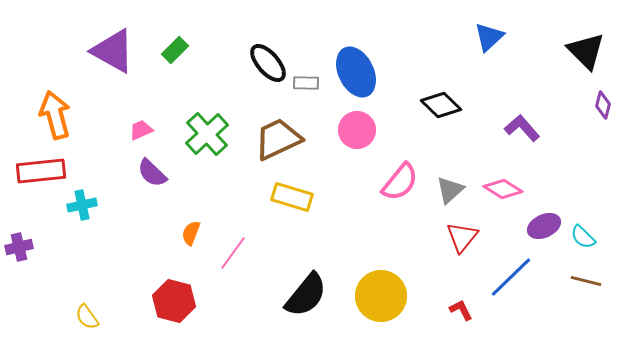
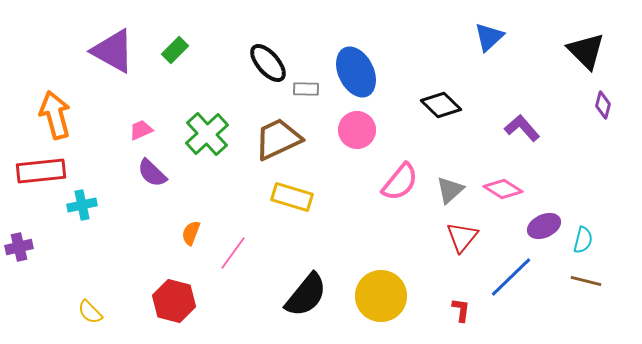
gray rectangle: moved 6 px down
cyan semicircle: moved 3 px down; rotated 120 degrees counterclockwise
red L-shape: rotated 35 degrees clockwise
yellow semicircle: moved 3 px right, 5 px up; rotated 8 degrees counterclockwise
